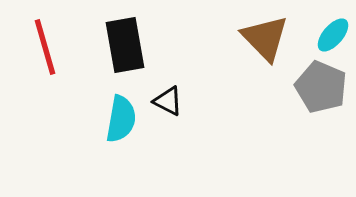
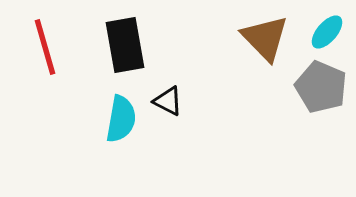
cyan ellipse: moved 6 px left, 3 px up
